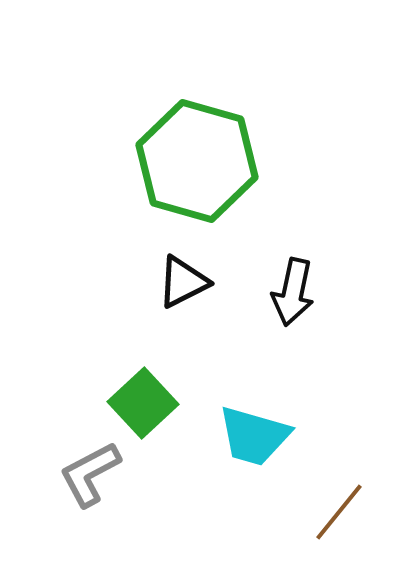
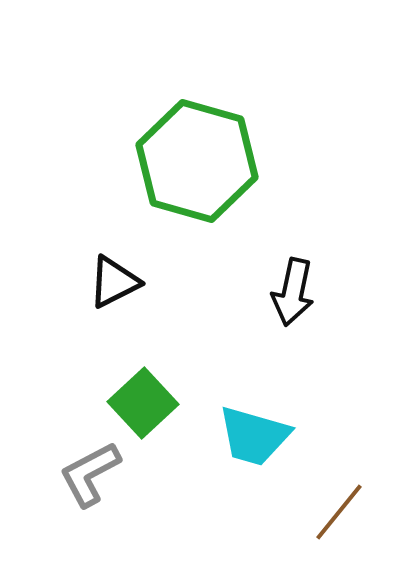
black triangle: moved 69 px left
